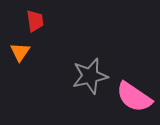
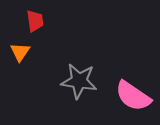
gray star: moved 11 px left, 5 px down; rotated 21 degrees clockwise
pink semicircle: moved 1 px left, 1 px up
